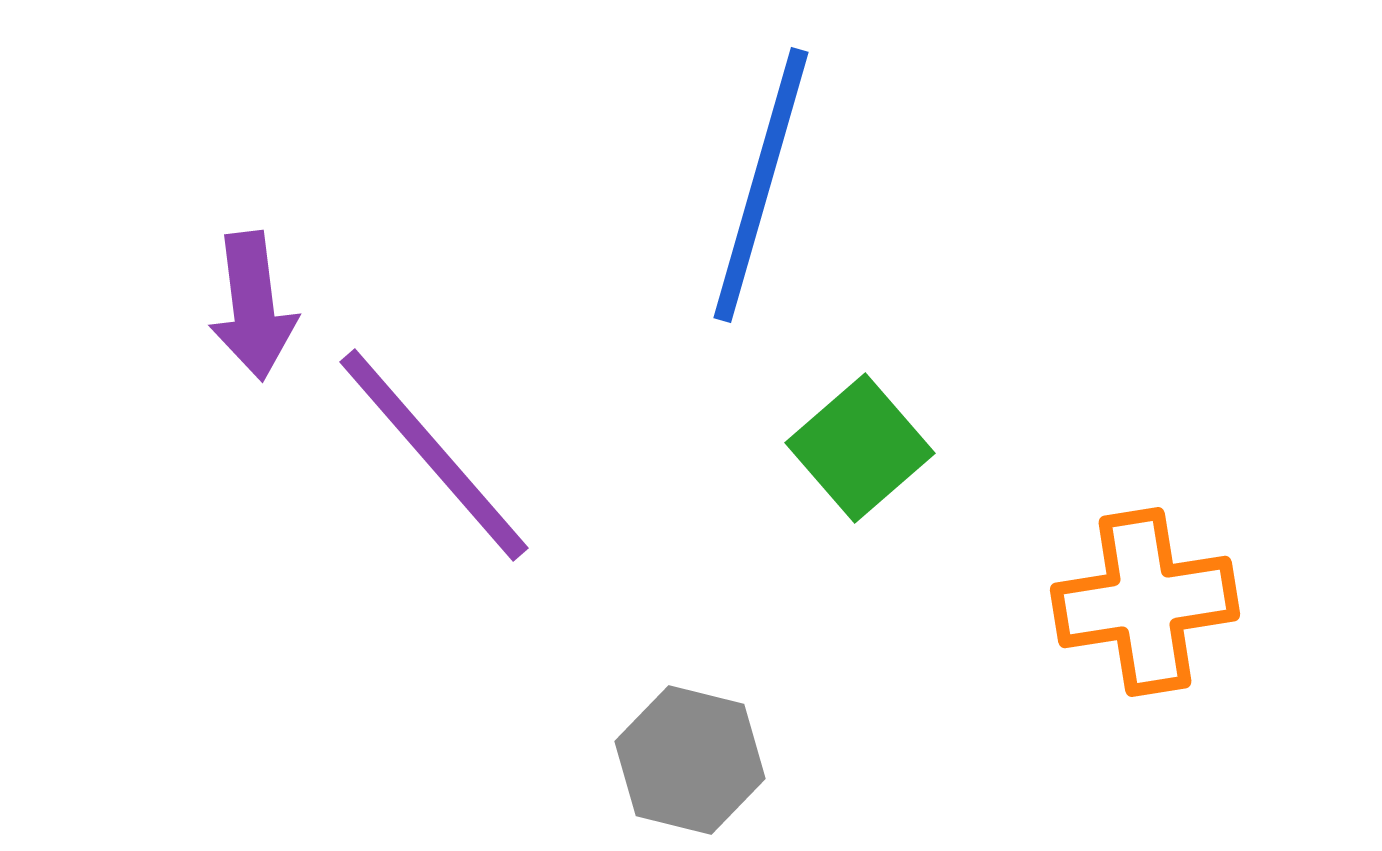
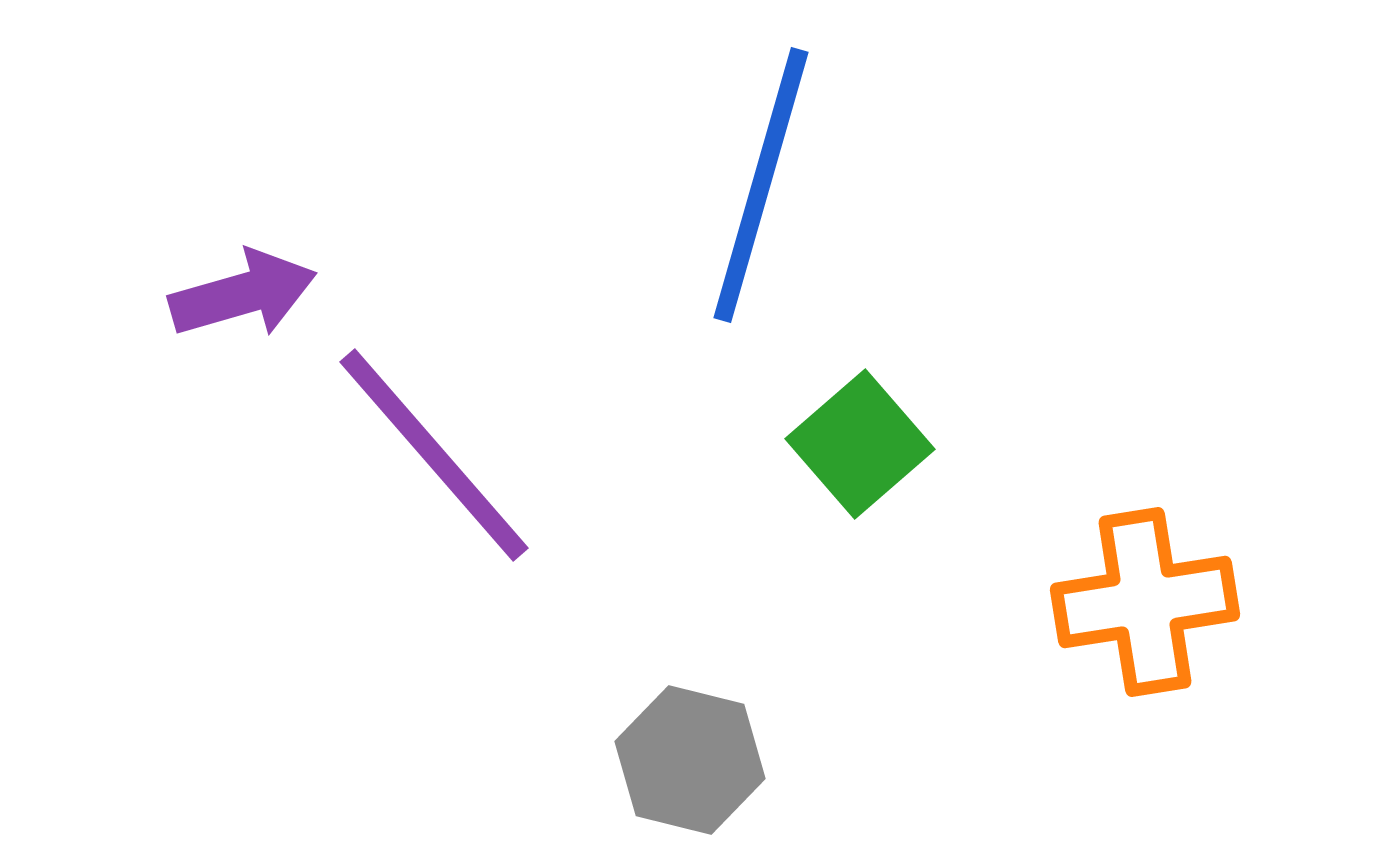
purple arrow: moved 10 px left, 12 px up; rotated 99 degrees counterclockwise
green square: moved 4 px up
